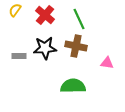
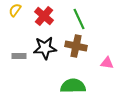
red cross: moved 1 px left, 1 px down
